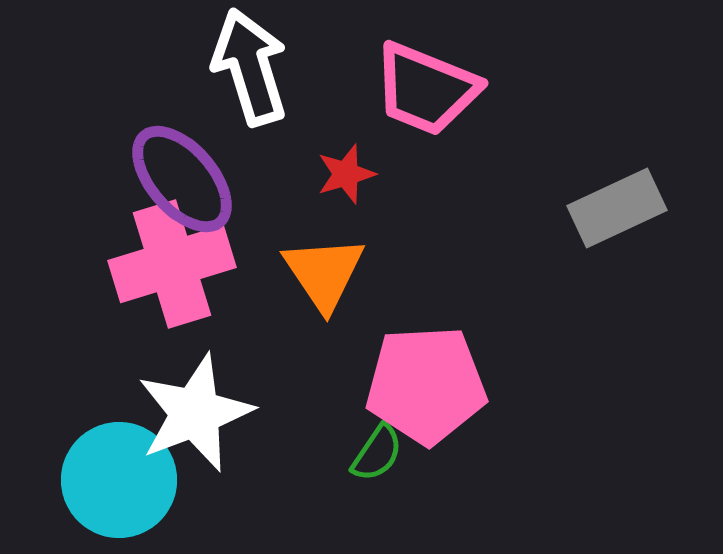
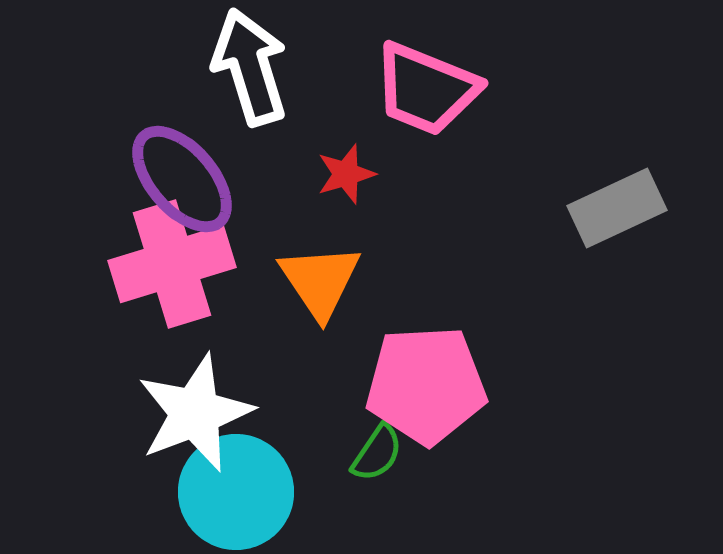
orange triangle: moved 4 px left, 8 px down
cyan circle: moved 117 px right, 12 px down
